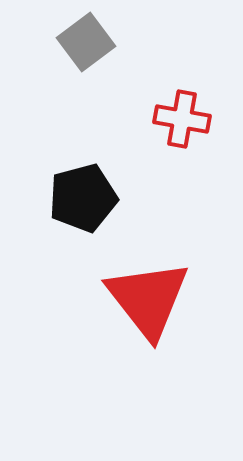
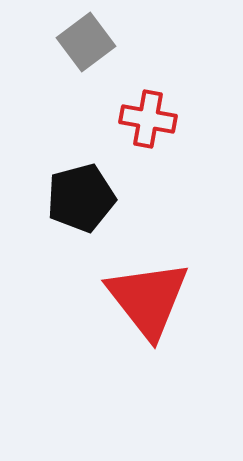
red cross: moved 34 px left
black pentagon: moved 2 px left
